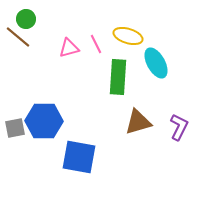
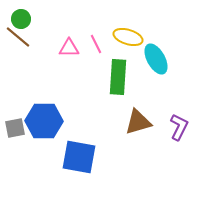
green circle: moved 5 px left
yellow ellipse: moved 1 px down
pink triangle: rotated 15 degrees clockwise
cyan ellipse: moved 4 px up
